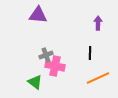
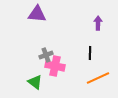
purple triangle: moved 1 px left, 1 px up
